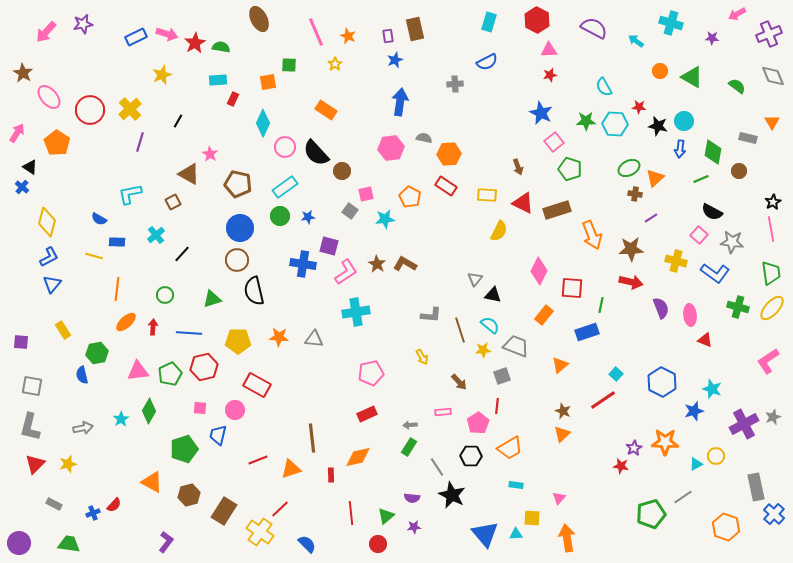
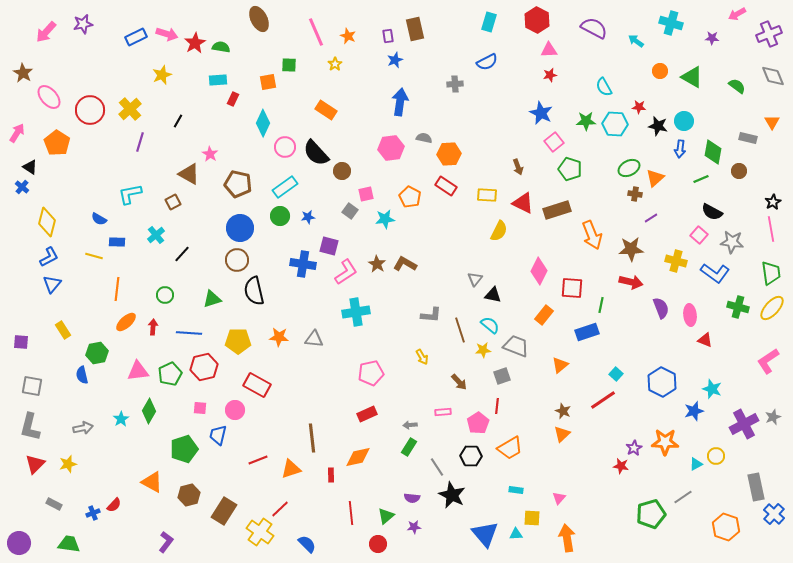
cyan rectangle at (516, 485): moved 5 px down
